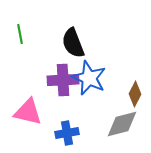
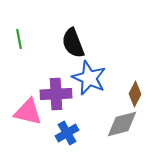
green line: moved 1 px left, 5 px down
purple cross: moved 7 px left, 14 px down
blue cross: rotated 20 degrees counterclockwise
